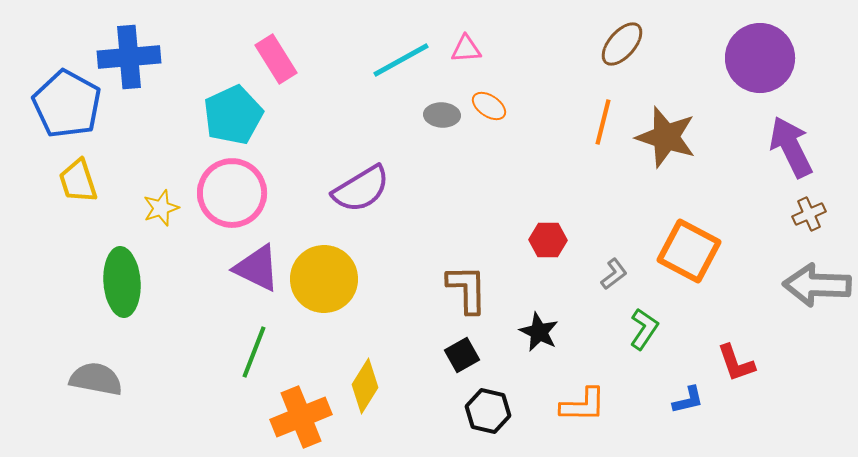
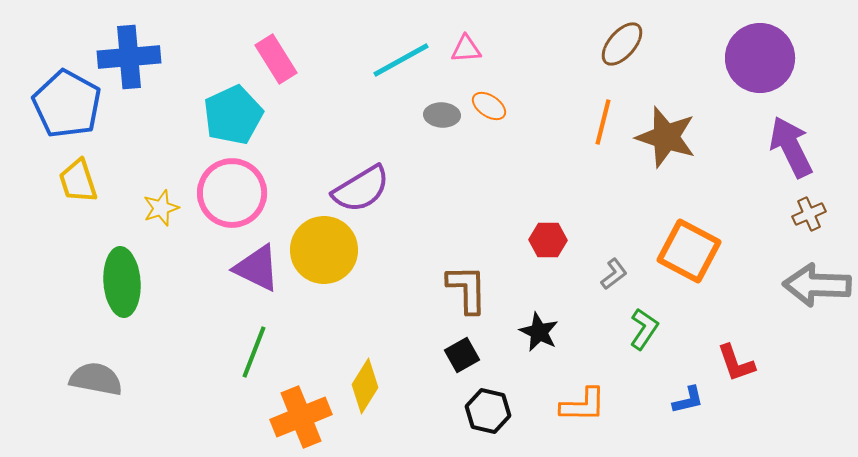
yellow circle: moved 29 px up
